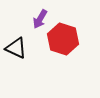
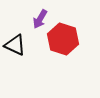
black triangle: moved 1 px left, 3 px up
